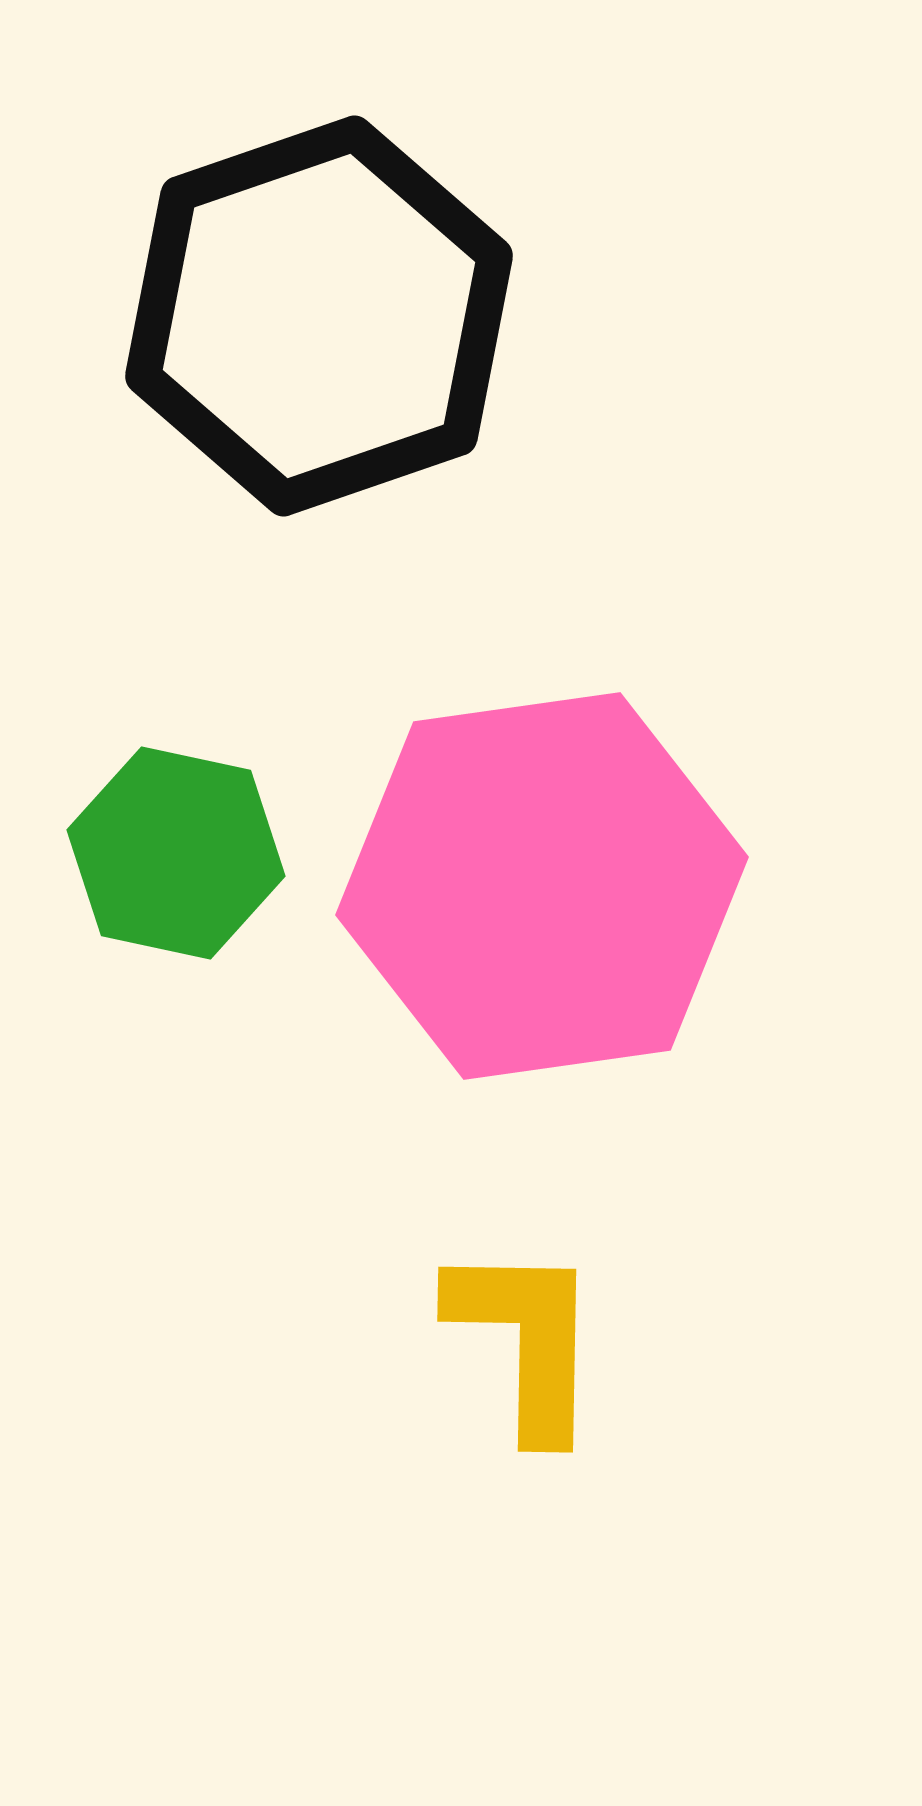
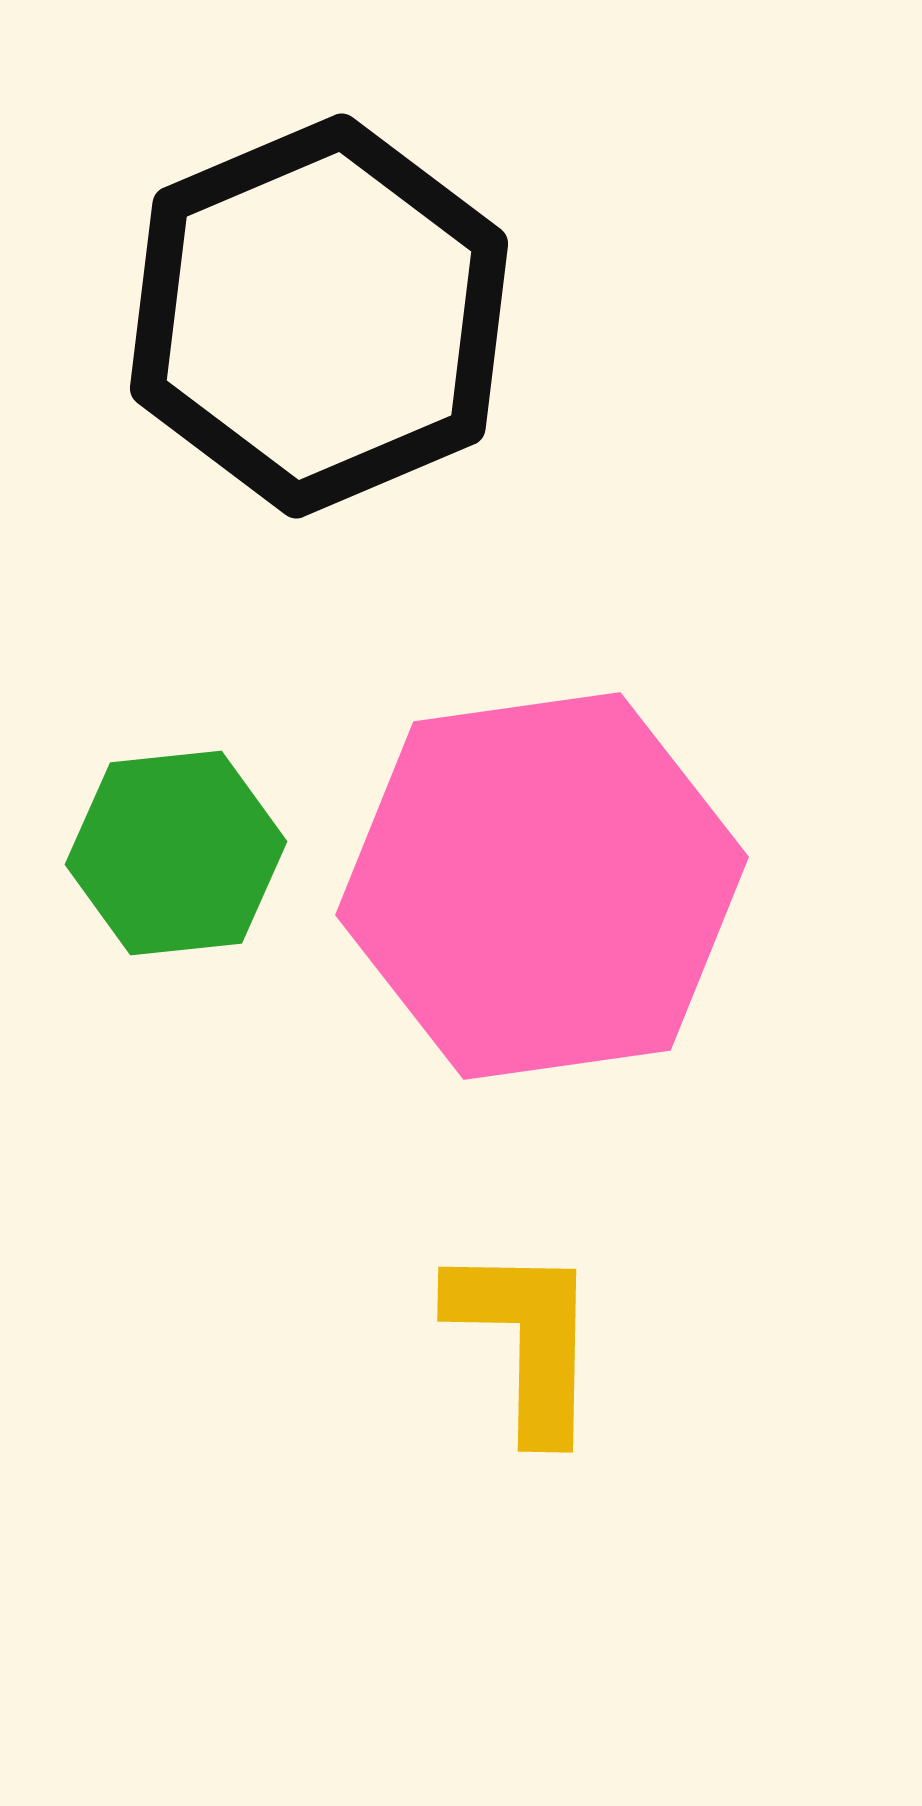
black hexagon: rotated 4 degrees counterclockwise
green hexagon: rotated 18 degrees counterclockwise
